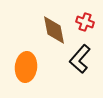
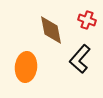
red cross: moved 2 px right, 2 px up
brown diamond: moved 3 px left
